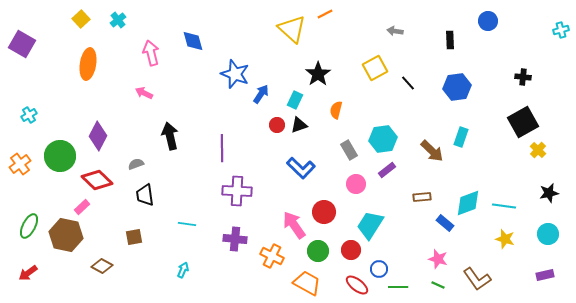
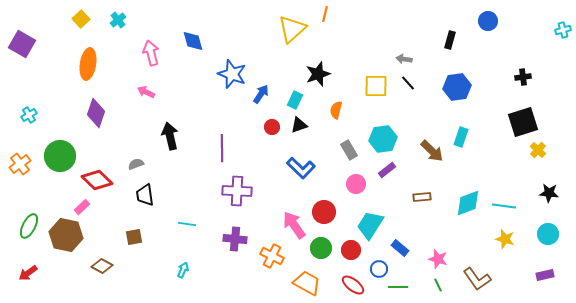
orange line at (325, 14): rotated 49 degrees counterclockwise
yellow triangle at (292, 29): rotated 36 degrees clockwise
cyan cross at (561, 30): moved 2 px right
gray arrow at (395, 31): moved 9 px right, 28 px down
black rectangle at (450, 40): rotated 18 degrees clockwise
yellow square at (375, 68): moved 1 px right, 18 px down; rotated 30 degrees clockwise
blue star at (235, 74): moved 3 px left
black star at (318, 74): rotated 15 degrees clockwise
black cross at (523, 77): rotated 14 degrees counterclockwise
pink arrow at (144, 93): moved 2 px right, 1 px up
black square at (523, 122): rotated 12 degrees clockwise
red circle at (277, 125): moved 5 px left, 2 px down
purple diamond at (98, 136): moved 2 px left, 23 px up; rotated 8 degrees counterclockwise
black star at (549, 193): rotated 18 degrees clockwise
blue rectangle at (445, 223): moved 45 px left, 25 px down
green circle at (318, 251): moved 3 px right, 3 px up
red ellipse at (357, 285): moved 4 px left
green line at (438, 285): rotated 40 degrees clockwise
